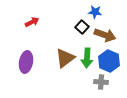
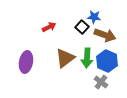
blue star: moved 1 px left, 5 px down
red arrow: moved 17 px right, 5 px down
blue hexagon: moved 2 px left
gray cross: rotated 32 degrees clockwise
